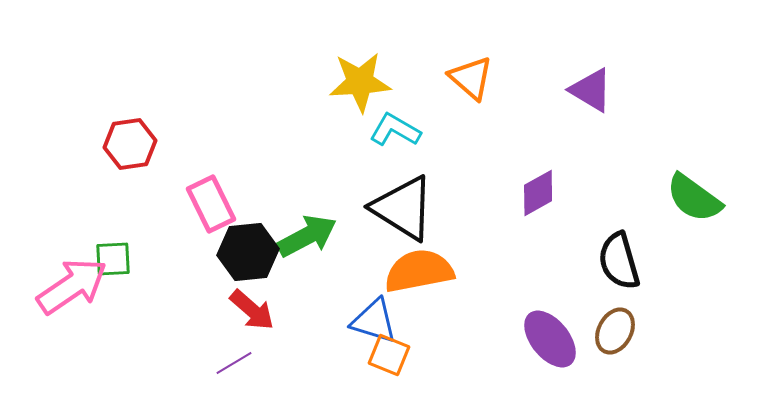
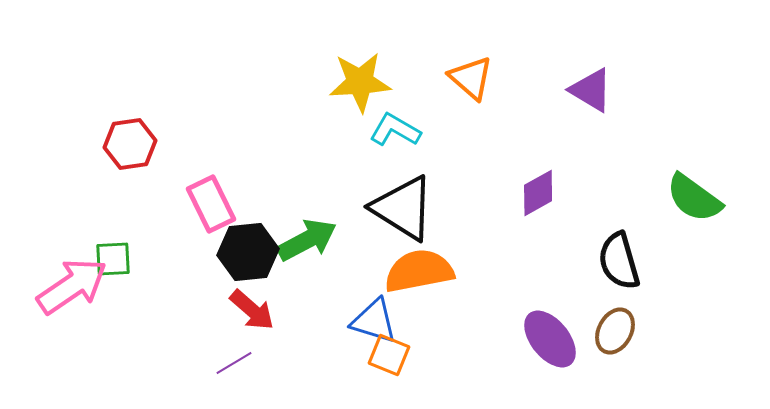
green arrow: moved 4 px down
